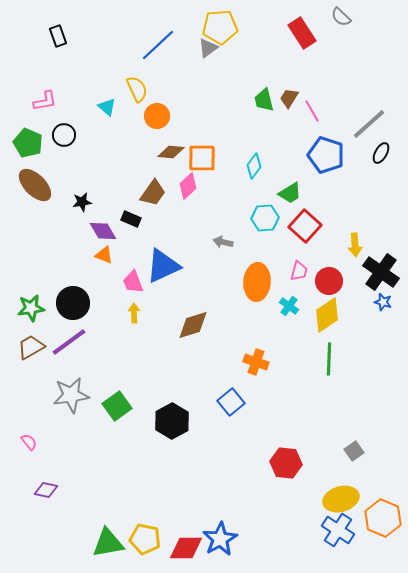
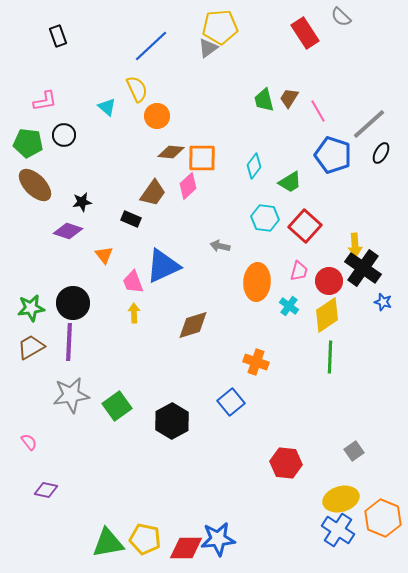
red rectangle at (302, 33): moved 3 px right
blue line at (158, 45): moved 7 px left, 1 px down
pink line at (312, 111): moved 6 px right
green pentagon at (28, 143): rotated 16 degrees counterclockwise
blue pentagon at (326, 155): moved 7 px right
green trapezoid at (290, 193): moved 11 px up
cyan hexagon at (265, 218): rotated 12 degrees clockwise
purple diamond at (103, 231): moved 35 px left; rotated 40 degrees counterclockwise
gray arrow at (223, 242): moved 3 px left, 4 px down
orange triangle at (104, 255): rotated 30 degrees clockwise
black cross at (381, 272): moved 18 px left, 4 px up
purple line at (69, 342): rotated 51 degrees counterclockwise
green line at (329, 359): moved 1 px right, 2 px up
blue star at (220, 539): moved 2 px left; rotated 24 degrees clockwise
